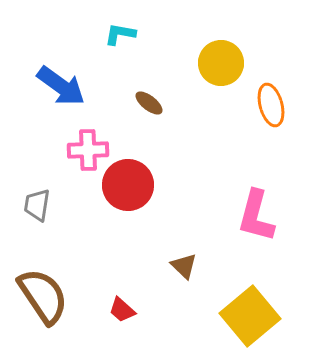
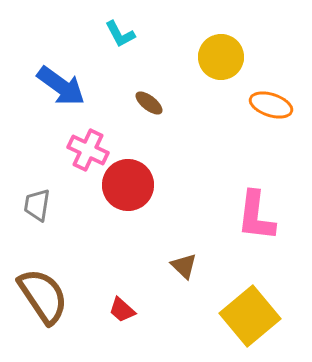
cyan L-shape: rotated 128 degrees counterclockwise
yellow circle: moved 6 px up
orange ellipse: rotated 57 degrees counterclockwise
pink cross: rotated 27 degrees clockwise
pink L-shape: rotated 8 degrees counterclockwise
